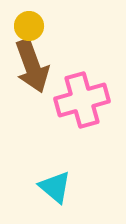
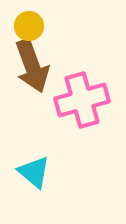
cyan triangle: moved 21 px left, 15 px up
